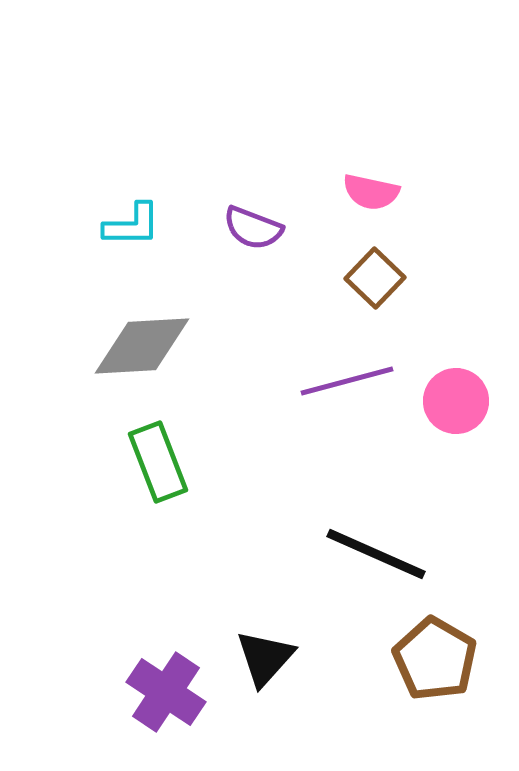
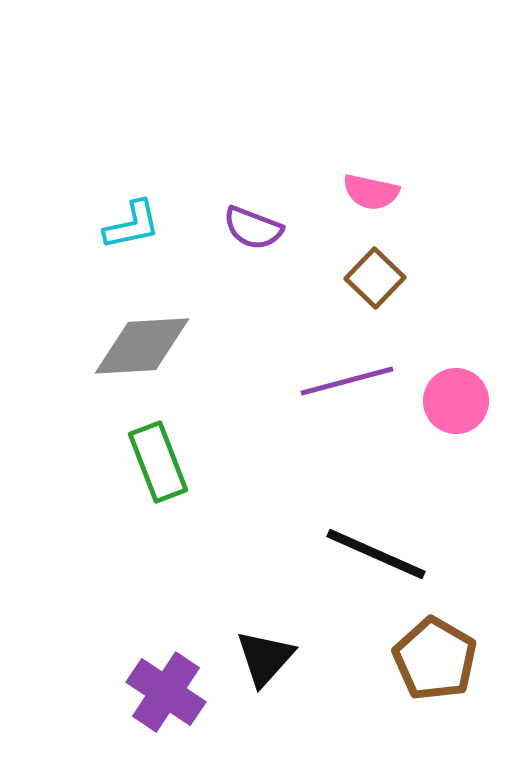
cyan L-shape: rotated 12 degrees counterclockwise
